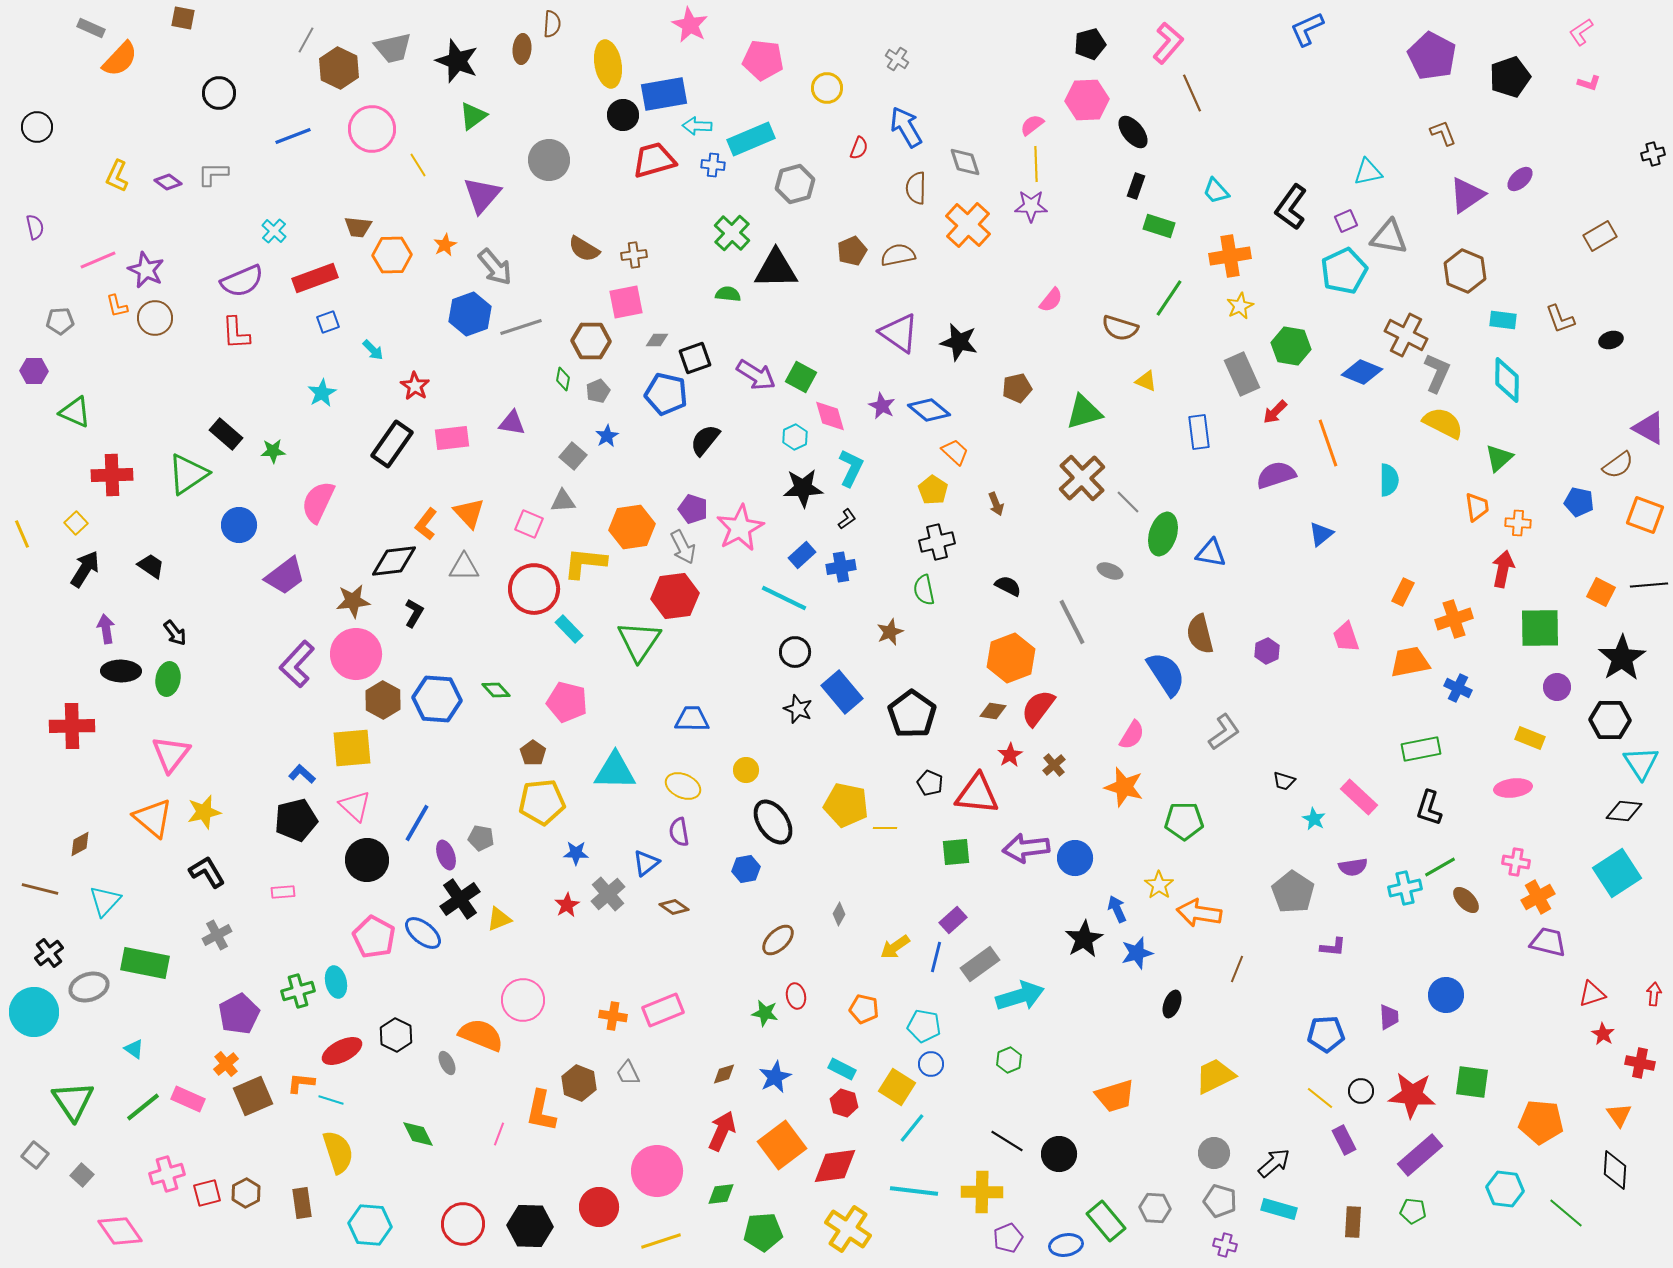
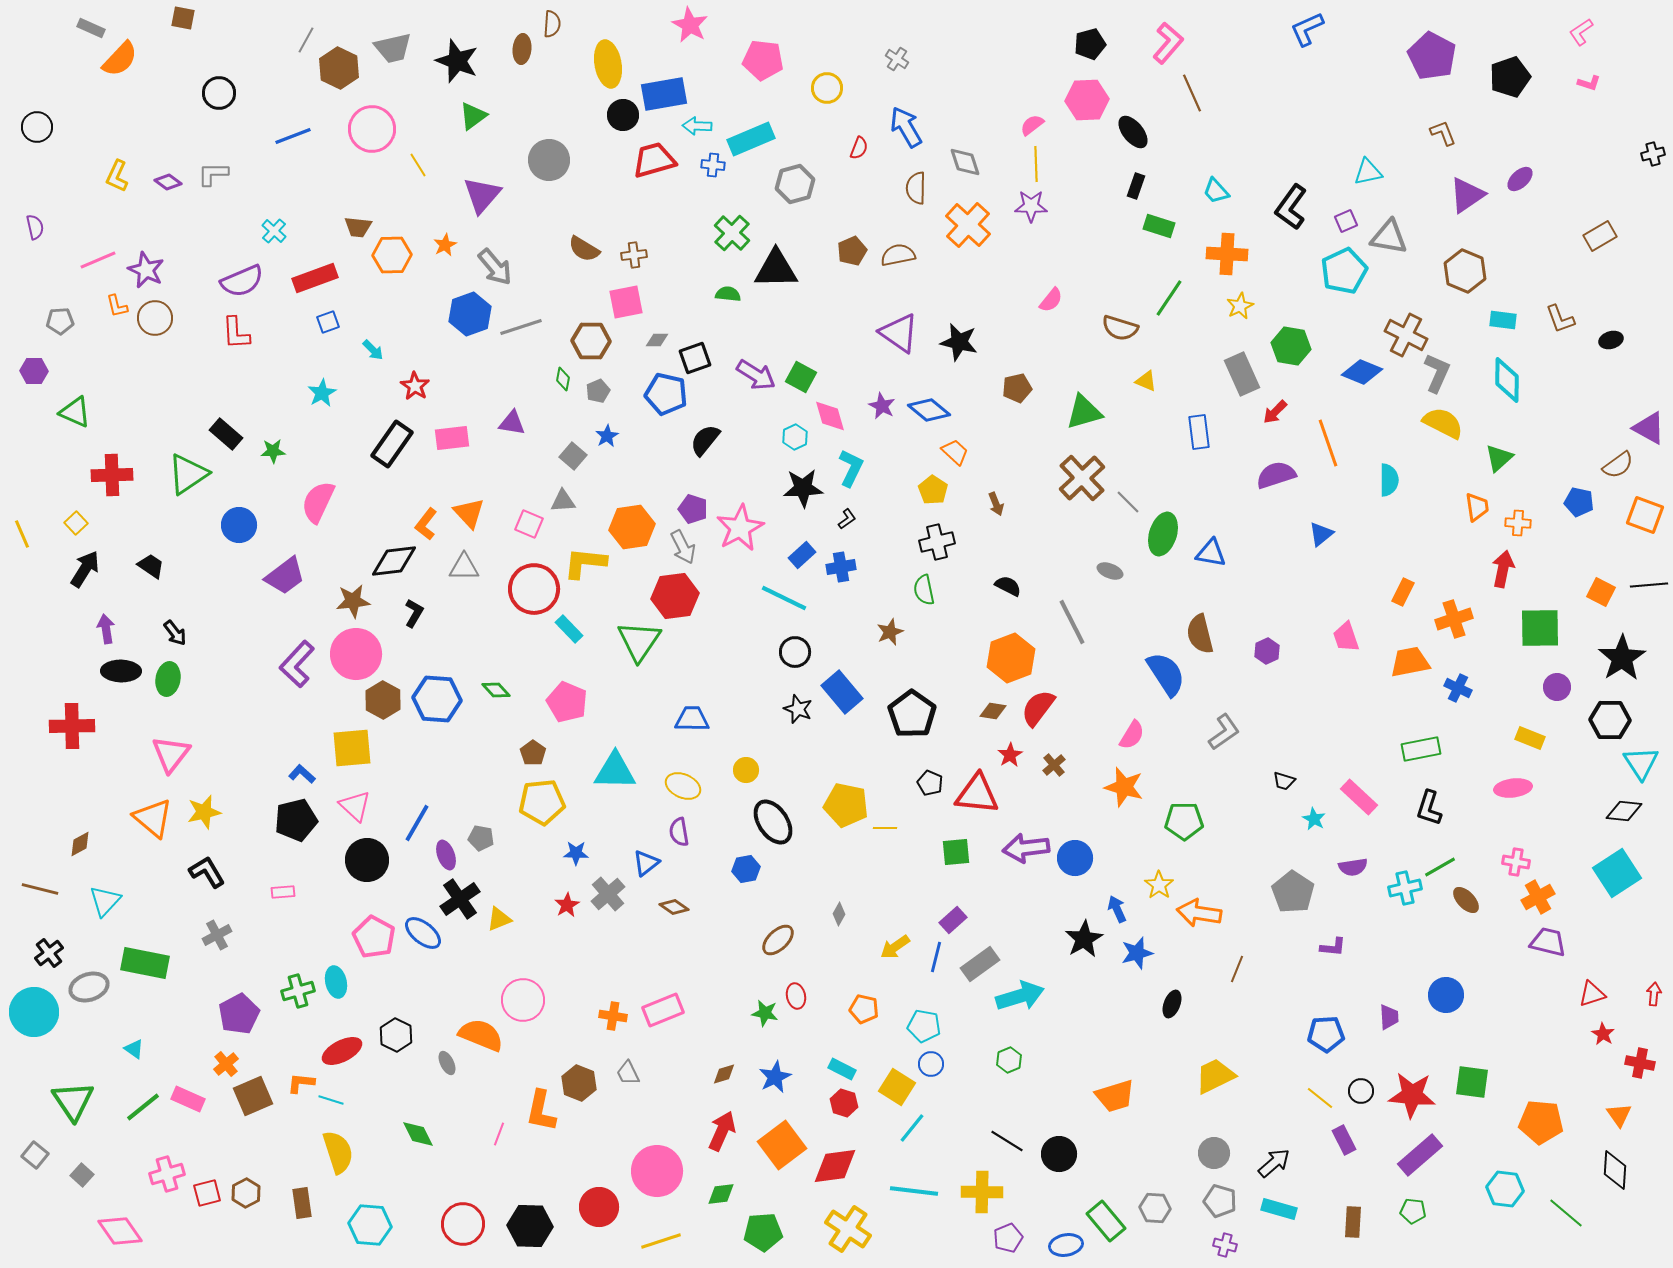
orange cross at (1230, 256): moved 3 px left, 2 px up; rotated 12 degrees clockwise
pink pentagon at (567, 702): rotated 9 degrees clockwise
